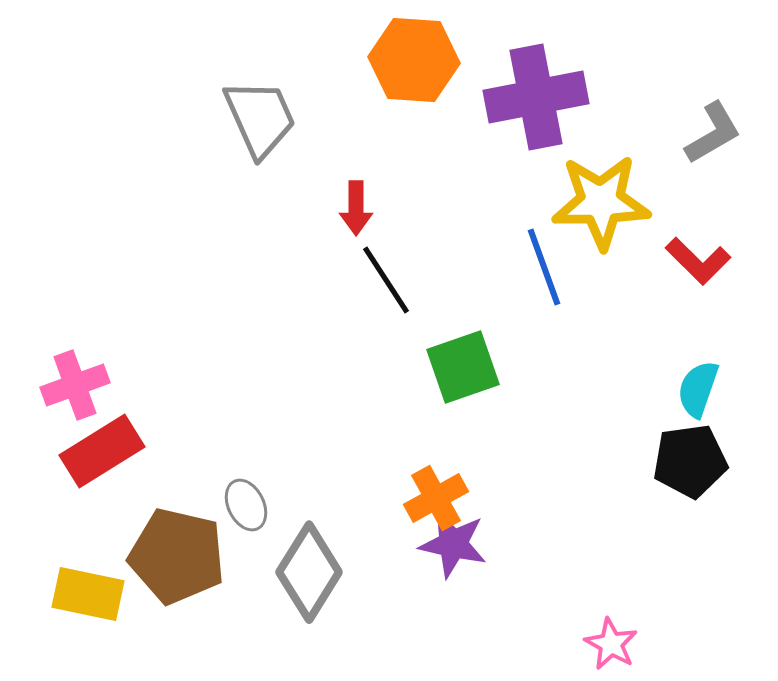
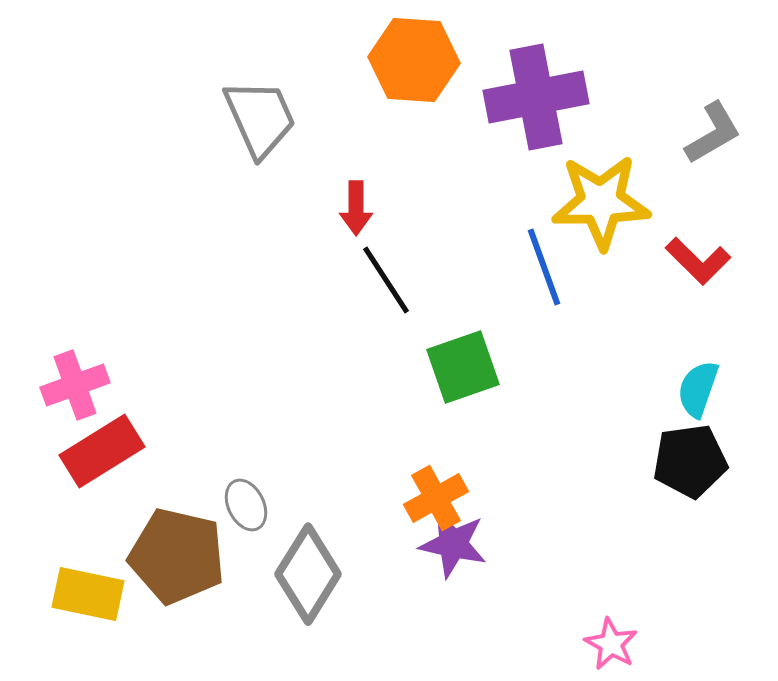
gray diamond: moved 1 px left, 2 px down
